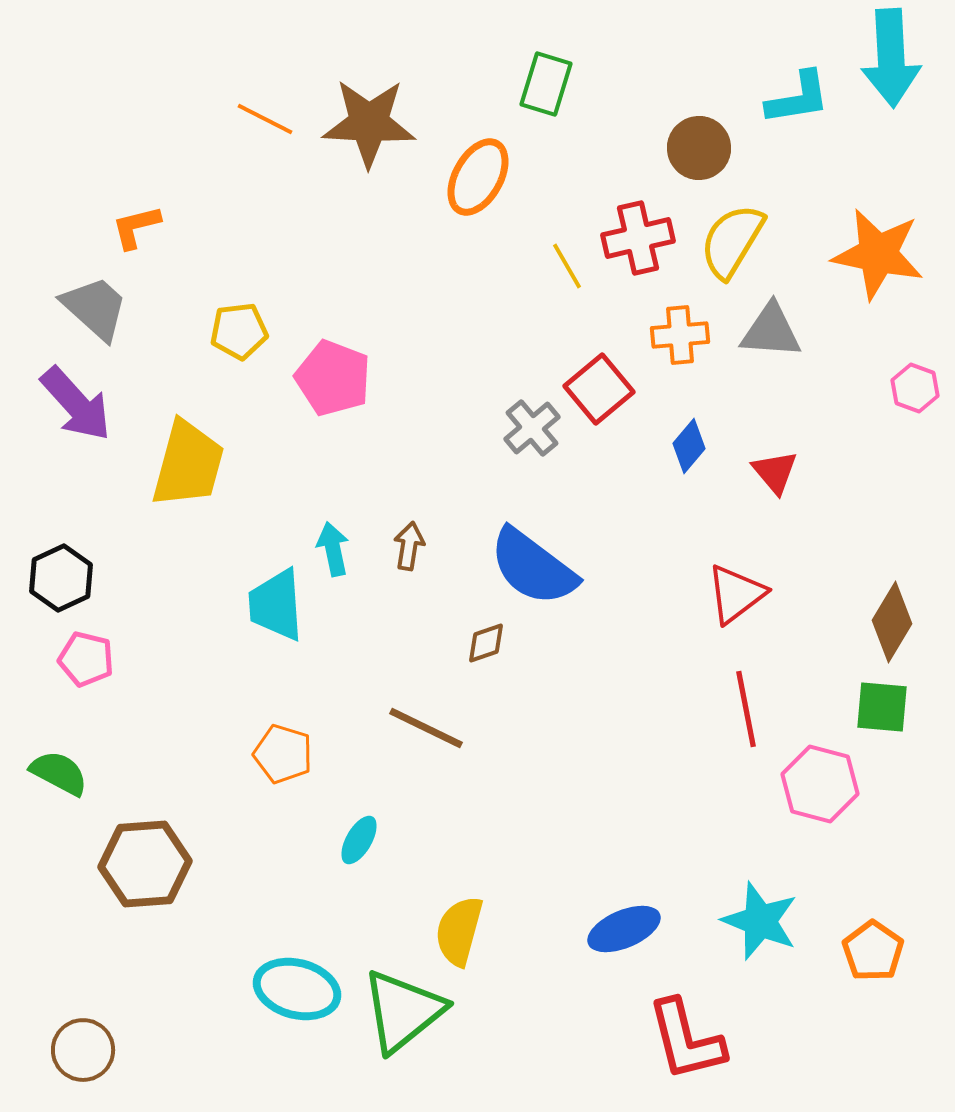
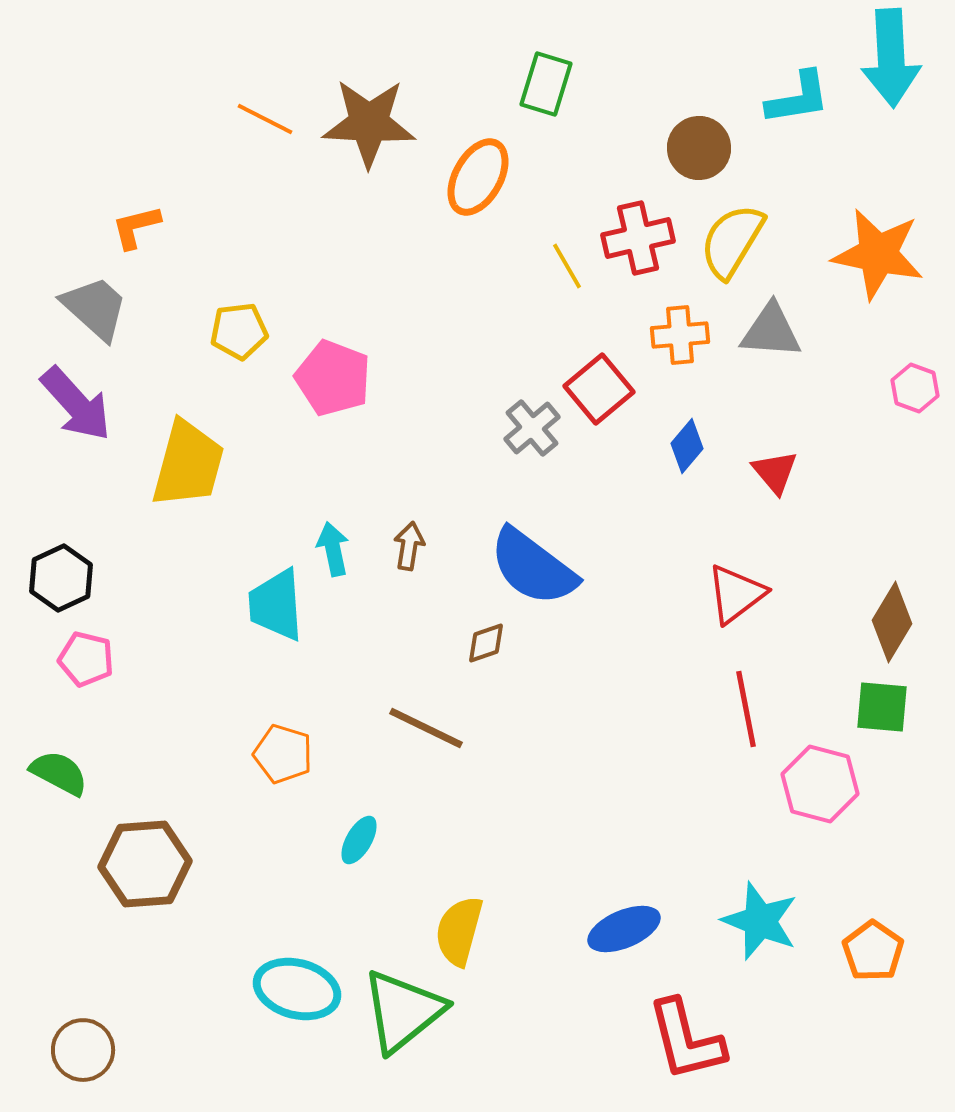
blue diamond at (689, 446): moved 2 px left
